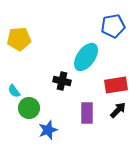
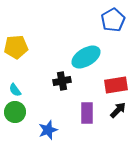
blue pentagon: moved 6 px up; rotated 20 degrees counterclockwise
yellow pentagon: moved 3 px left, 8 px down
cyan ellipse: rotated 24 degrees clockwise
black cross: rotated 24 degrees counterclockwise
cyan semicircle: moved 1 px right, 1 px up
green circle: moved 14 px left, 4 px down
